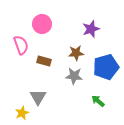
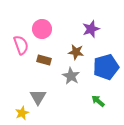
pink circle: moved 5 px down
brown star: moved 1 px up; rotated 14 degrees clockwise
brown rectangle: moved 1 px up
gray star: moved 3 px left; rotated 24 degrees clockwise
